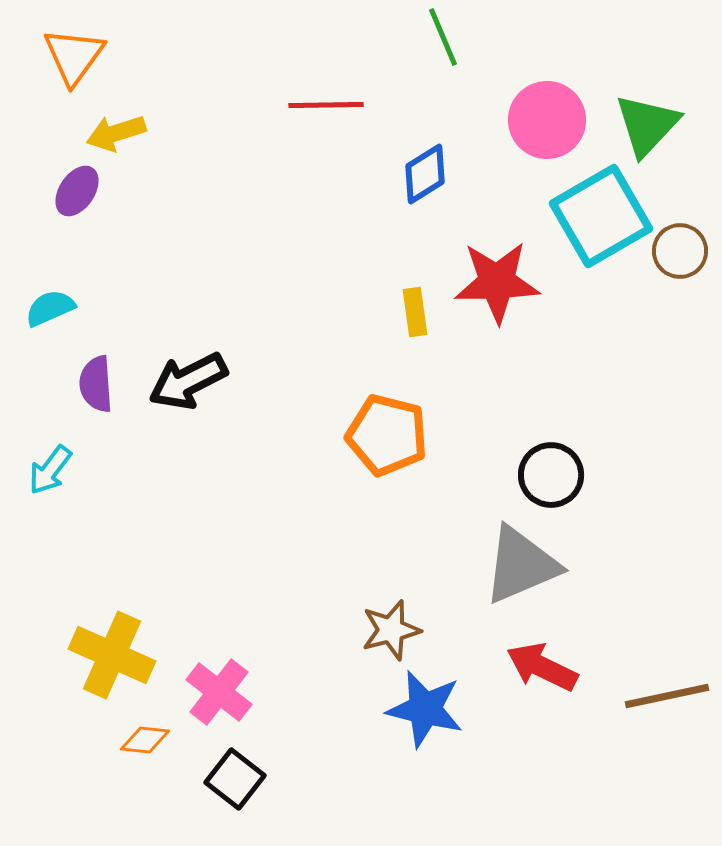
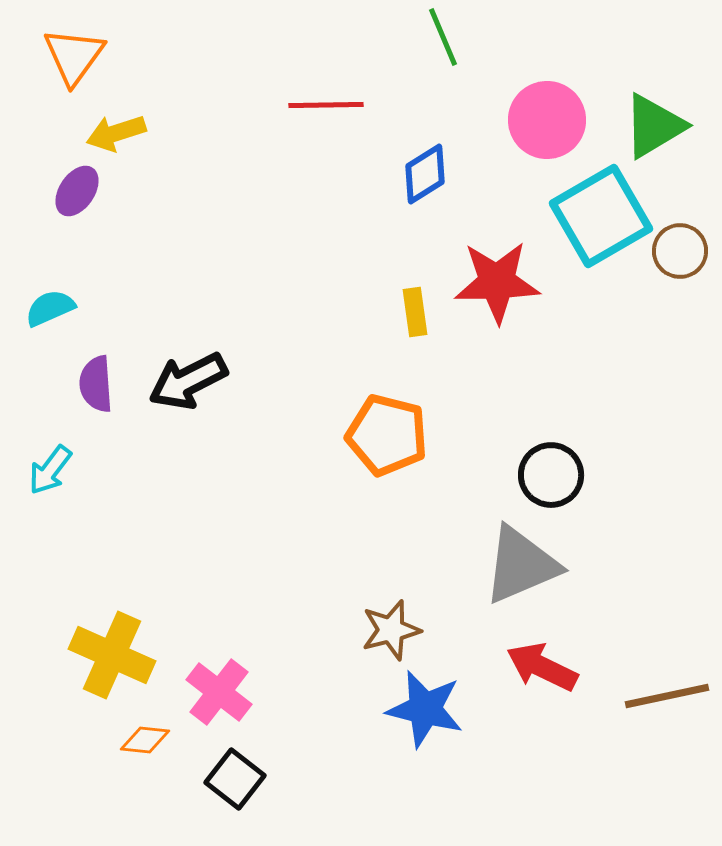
green triangle: moved 7 px right, 1 px down; rotated 16 degrees clockwise
